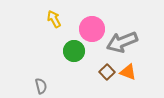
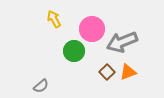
orange triangle: rotated 42 degrees counterclockwise
gray semicircle: rotated 63 degrees clockwise
